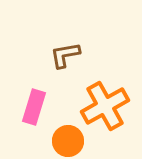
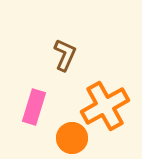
brown L-shape: rotated 124 degrees clockwise
orange circle: moved 4 px right, 3 px up
